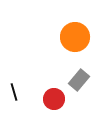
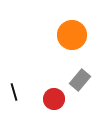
orange circle: moved 3 px left, 2 px up
gray rectangle: moved 1 px right
